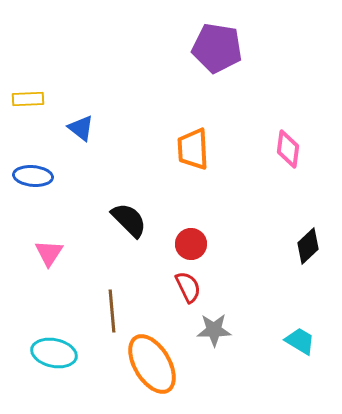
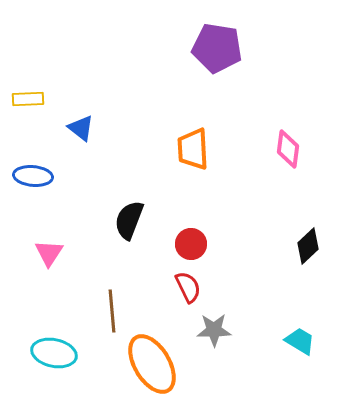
black semicircle: rotated 114 degrees counterclockwise
